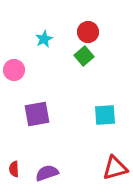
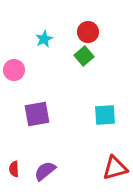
purple semicircle: moved 2 px left, 2 px up; rotated 20 degrees counterclockwise
